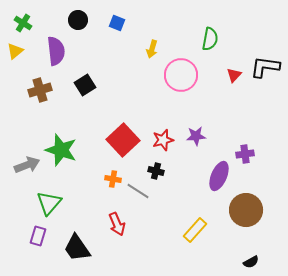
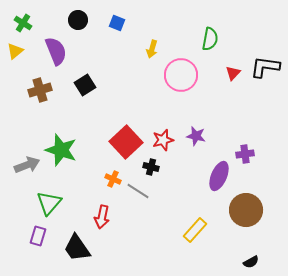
purple semicircle: rotated 16 degrees counterclockwise
red triangle: moved 1 px left, 2 px up
purple star: rotated 18 degrees clockwise
red square: moved 3 px right, 2 px down
black cross: moved 5 px left, 4 px up
orange cross: rotated 14 degrees clockwise
red arrow: moved 15 px left, 7 px up; rotated 35 degrees clockwise
